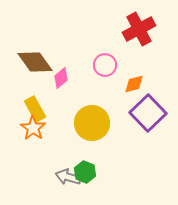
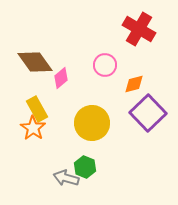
red cross: rotated 32 degrees counterclockwise
yellow rectangle: moved 2 px right
green hexagon: moved 5 px up
gray arrow: moved 2 px left, 1 px down
